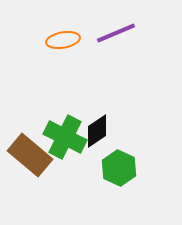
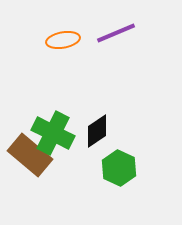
green cross: moved 12 px left, 4 px up
